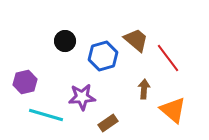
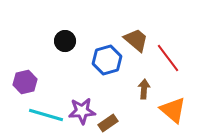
blue hexagon: moved 4 px right, 4 px down
purple star: moved 14 px down
